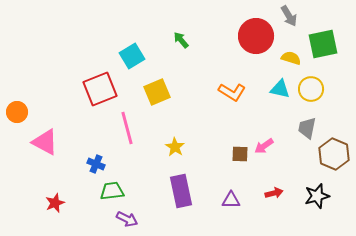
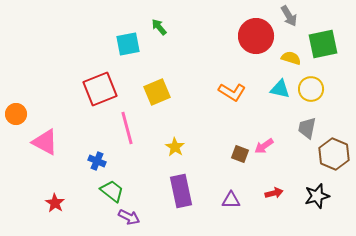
green arrow: moved 22 px left, 13 px up
cyan square: moved 4 px left, 12 px up; rotated 20 degrees clockwise
orange circle: moved 1 px left, 2 px down
brown square: rotated 18 degrees clockwise
blue cross: moved 1 px right, 3 px up
green trapezoid: rotated 45 degrees clockwise
red star: rotated 18 degrees counterclockwise
purple arrow: moved 2 px right, 2 px up
